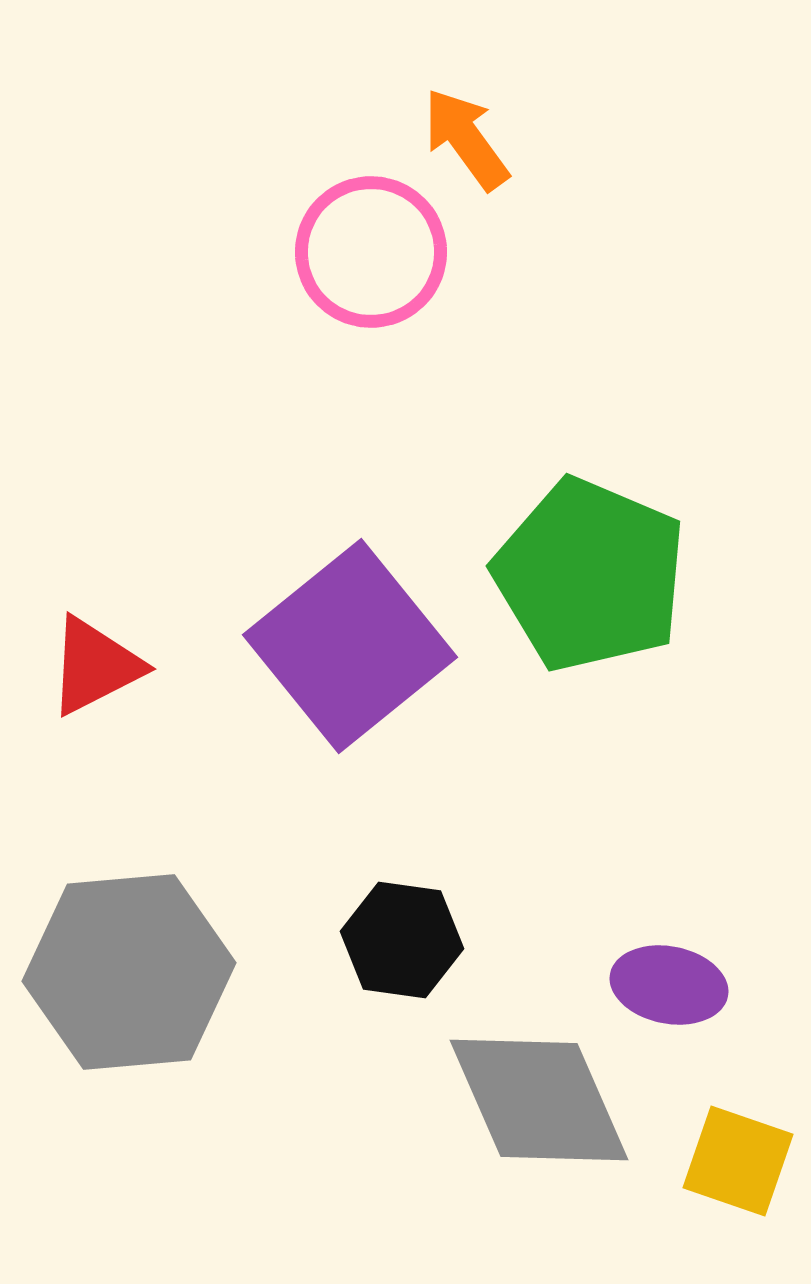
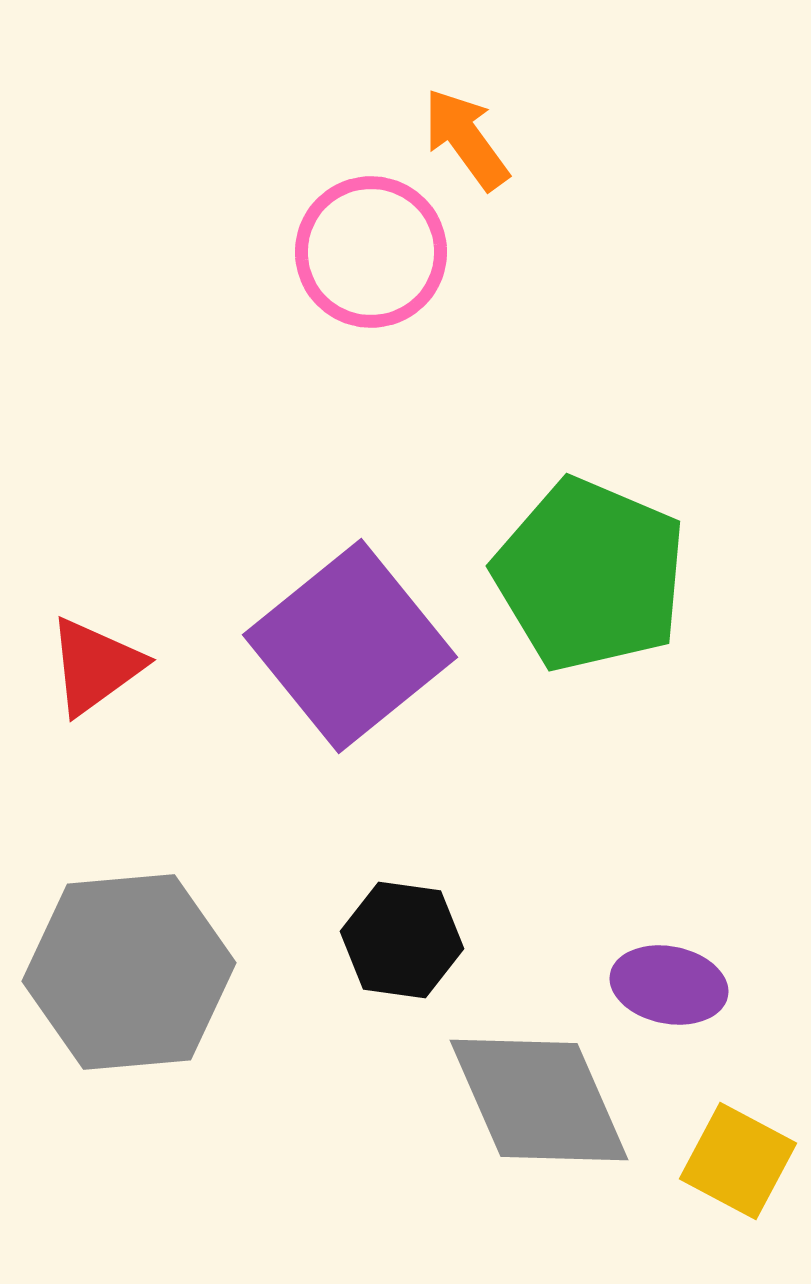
red triangle: rotated 9 degrees counterclockwise
yellow square: rotated 9 degrees clockwise
